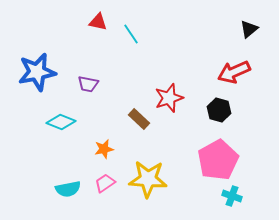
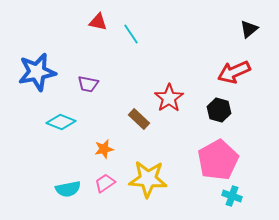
red star: rotated 16 degrees counterclockwise
